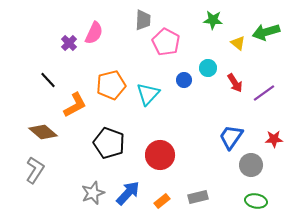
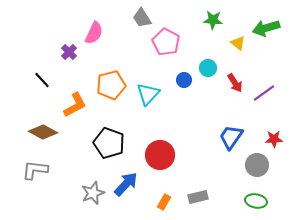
gray trapezoid: moved 1 px left, 2 px up; rotated 145 degrees clockwise
green arrow: moved 4 px up
purple cross: moved 9 px down
black line: moved 6 px left
brown diamond: rotated 12 degrees counterclockwise
gray circle: moved 6 px right
gray L-shape: rotated 116 degrees counterclockwise
blue arrow: moved 2 px left, 9 px up
orange rectangle: moved 2 px right, 1 px down; rotated 21 degrees counterclockwise
